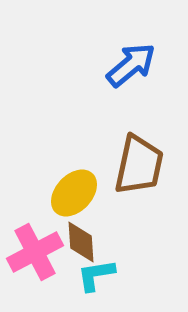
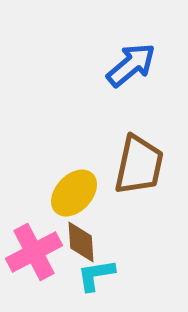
pink cross: moved 1 px left
